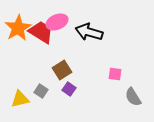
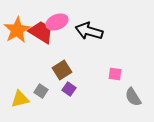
orange star: moved 1 px left, 2 px down
black arrow: moved 1 px up
